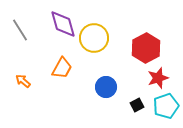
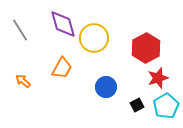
cyan pentagon: rotated 10 degrees counterclockwise
